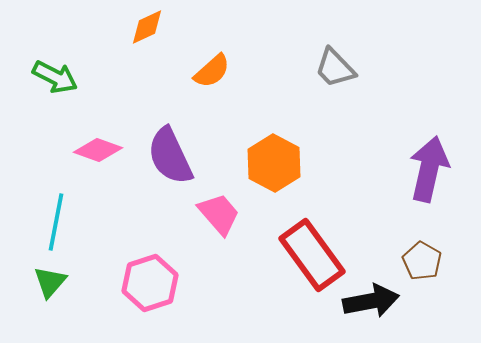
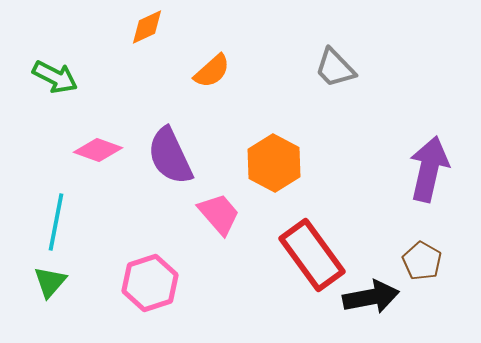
black arrow: moved 4 px up
